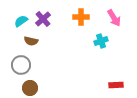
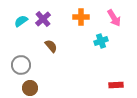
brown semicircle: moved 20 px right, 5 px down; rotated 144 degrees counterclockwise
